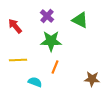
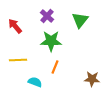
green triangle: rotated 42 degrees clockwise
